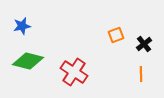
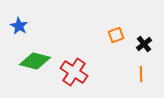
blue star: moved 3 px left; rotated 30 degrees counterclockwise
green diamond: moved 7 px right
